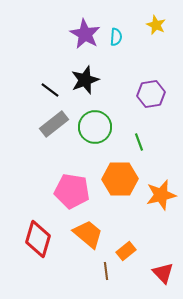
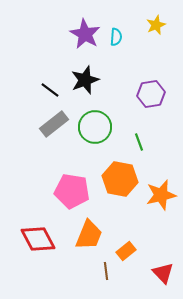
yellow star: rotated 24 degrees clockwise
orange hexagon: rotated 12 degrees clockwise
orange trapezoid: moved 1 px right, 1 px down; rotated 72 degrees clockwise
red diamond: rotated 45 degrees counterclockwise
